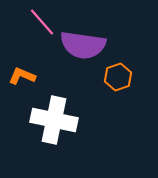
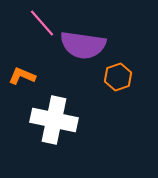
pink line: moved 1 px down
